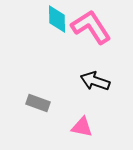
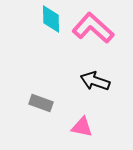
cyan diamond: moved 6 px left
pink L-shape: moved 2 px right, 1 px down; rotated 15 degrees counterclockwise
gray rectangle: moved 3 px right
